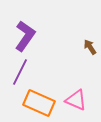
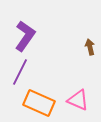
brown arrow: rotated 21 degrees clockwise
pink triangle: moved 2 px right
